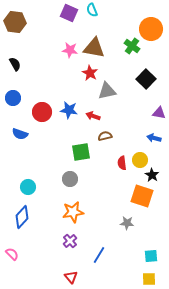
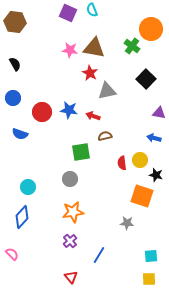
purple square: moved 1 px left
black star: moved 4 px right; rotated 16 degrees counterclockwise
